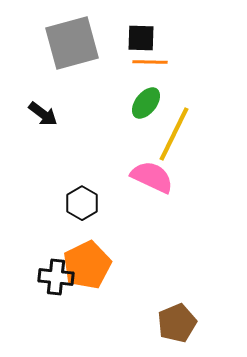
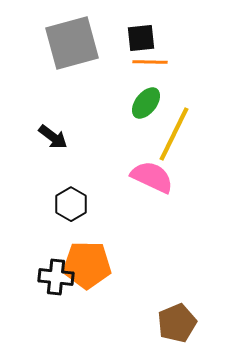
black square: rotated 8 degrees counterclockwise
black arrow: moved 10 px right, 23 px down
black hexagon: moved 11 px left, 1 px down
orange pentagon: rotated 27 degrees clockwise
